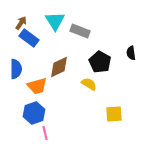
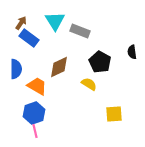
black semicircle: moved 1 px right, 1 px up
orange trapezoid: rotated 135 degrees counterclockwise
pink line: moved 10 px left, 2 px up
